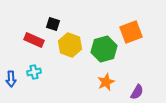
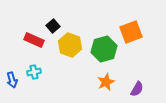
black square: moved 2 px down; rotated 32 degrees clockwise
blue arrow: moved 1 px right, 1 px down; rotated 14 degrees counterclockwise
purple semicircle: moved 3 px up
